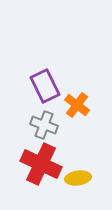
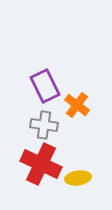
gray cross: rotated 12 degrees counterclockwise
